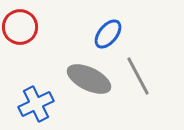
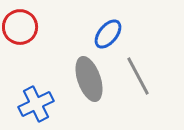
gray ellipse: rotated 45 degrees clockwise
